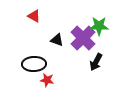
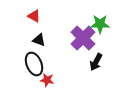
green star: moved 1 px right, 2 px up
black triangle: moved 18 px left
black ellipse: rotated 70 degrees clockwise
